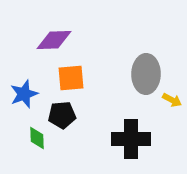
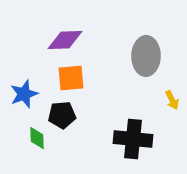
purple diamond: moved 11 px right
gray ellipse: moved 18 px up
yellow arrow: rotated 36 degrees clockwise
black cross: moved 2 px right; rotated 6 degrees clockwise
